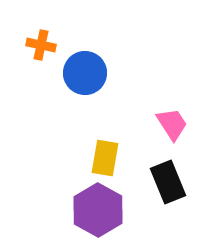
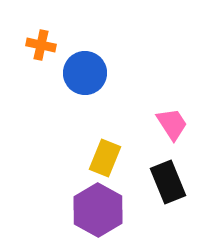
yellow rectangle: rotated 12 degrees clockwise
